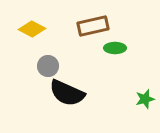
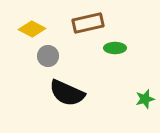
brown rectangle: moved 5 px left, 3 px up
gray circle: moved 10 px up
